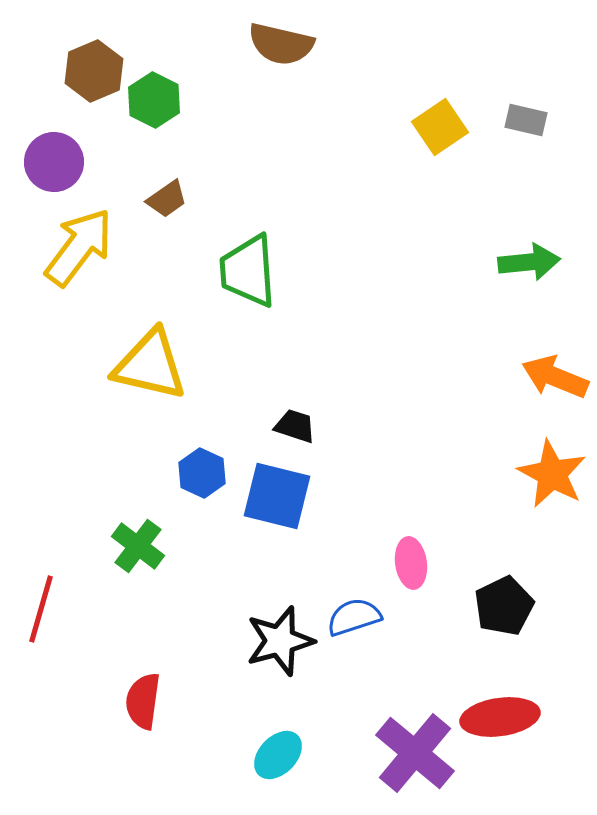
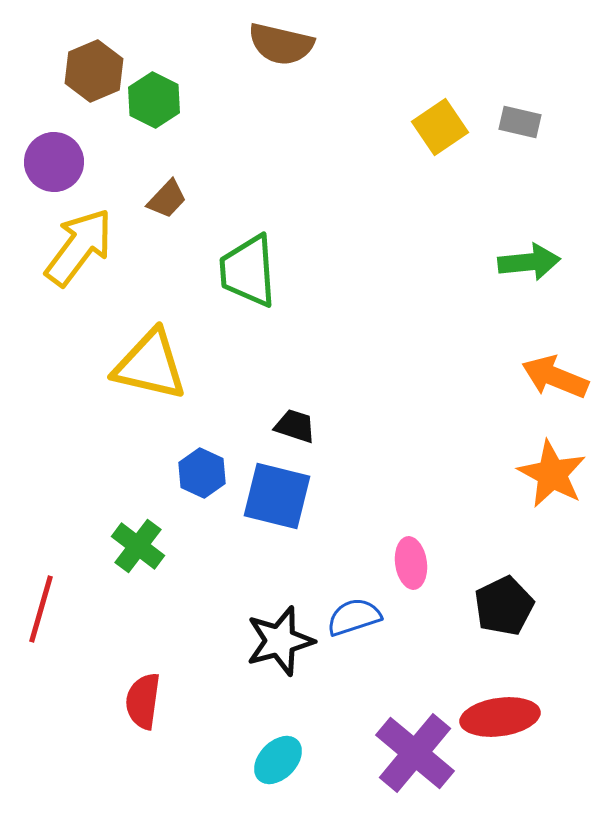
gray rectangle: moved 6 px left, 2 px down
brown trapezoid: rotated 12 degrees counterclockwise
cyan ellipse: moved 5 px down
